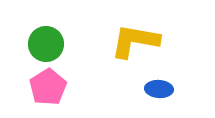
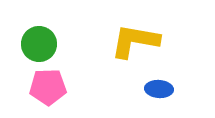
green circle: moved 7 px left
pink pentagon: rotated 30 degrees clockwise
